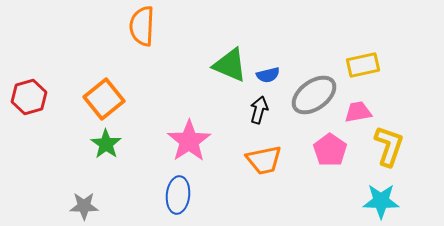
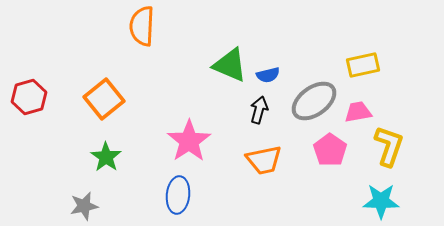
gray ellipse: moved 6 px down
green star: moved 13 px down
gray star: rotated 12 degrees counterclockwise
